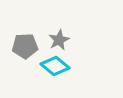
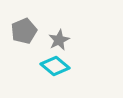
gray pentagon: moved 1 px left, 15 px up; rotated 20 degrees counterclockwise
